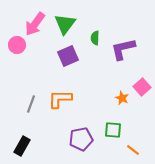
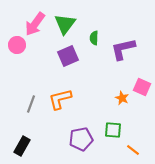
green semicircle: moved 1 px left
pink square: rotated 24 degrees counterclockwise
orange L-shape: rotated 15 degrees counterclockwise
